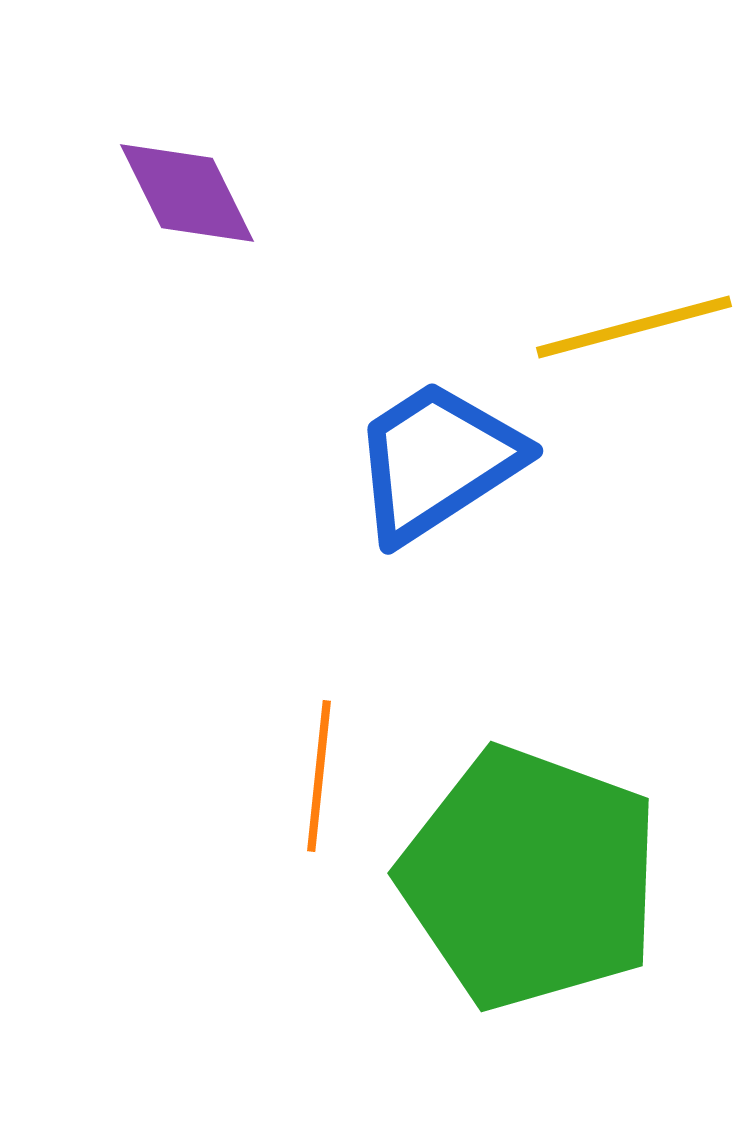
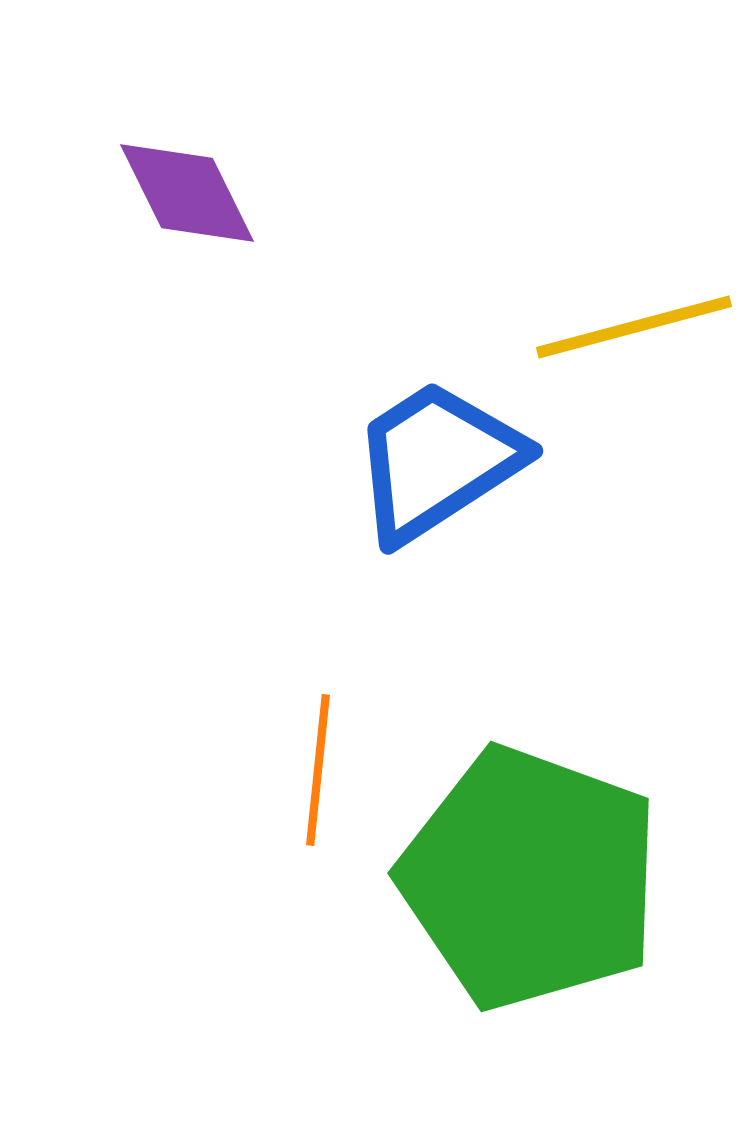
orange line: moved 1 px left, 6 px up
